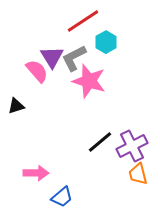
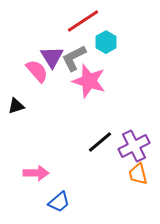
purple cross: moved 2 px right
blue trapezoid: moved 3 px left, 5 px down
